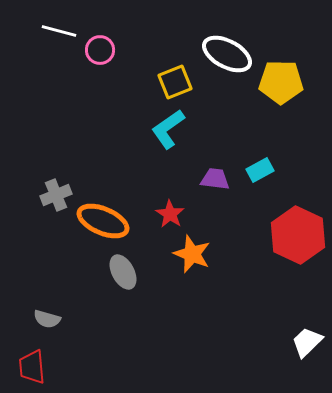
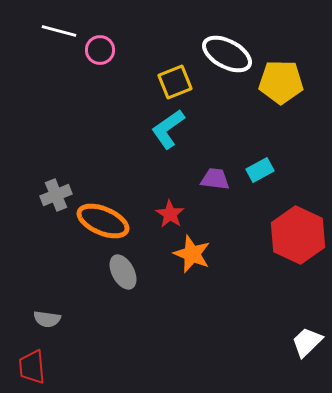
gray semicircle: rotated 8 degrees counterclockwise
